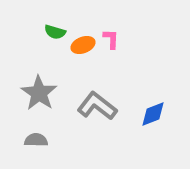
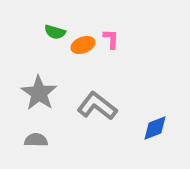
blue diamond: moved 2 px right, 14 px down
